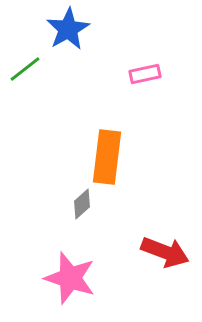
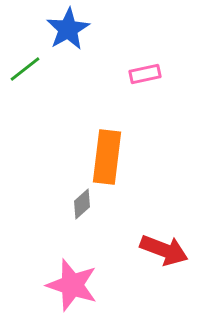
red arrow: moved 1 px left, 2 px up
pink star: moved 2 px right, 7 px down
